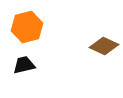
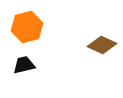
brown diamond: moved 2 px left, 1 px up
